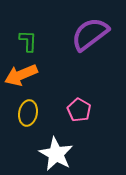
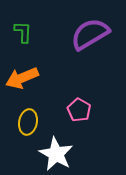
purple semicircle: rotated 6 degrees clockwise
green L-shape: moved 5 px left, 9 px up
orange arrow: moved 1 px right, 3 px down
yellow ellipse: moved 9 px down
